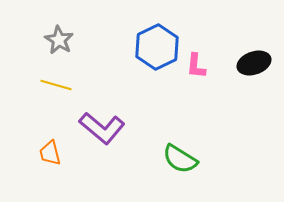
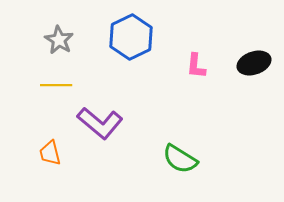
blue hexagon: moved 26 px left, 10 px up
yellow line: rotated 16 degrees counterclockwise
purple L-shape: moved 2 px left, 5 px up
